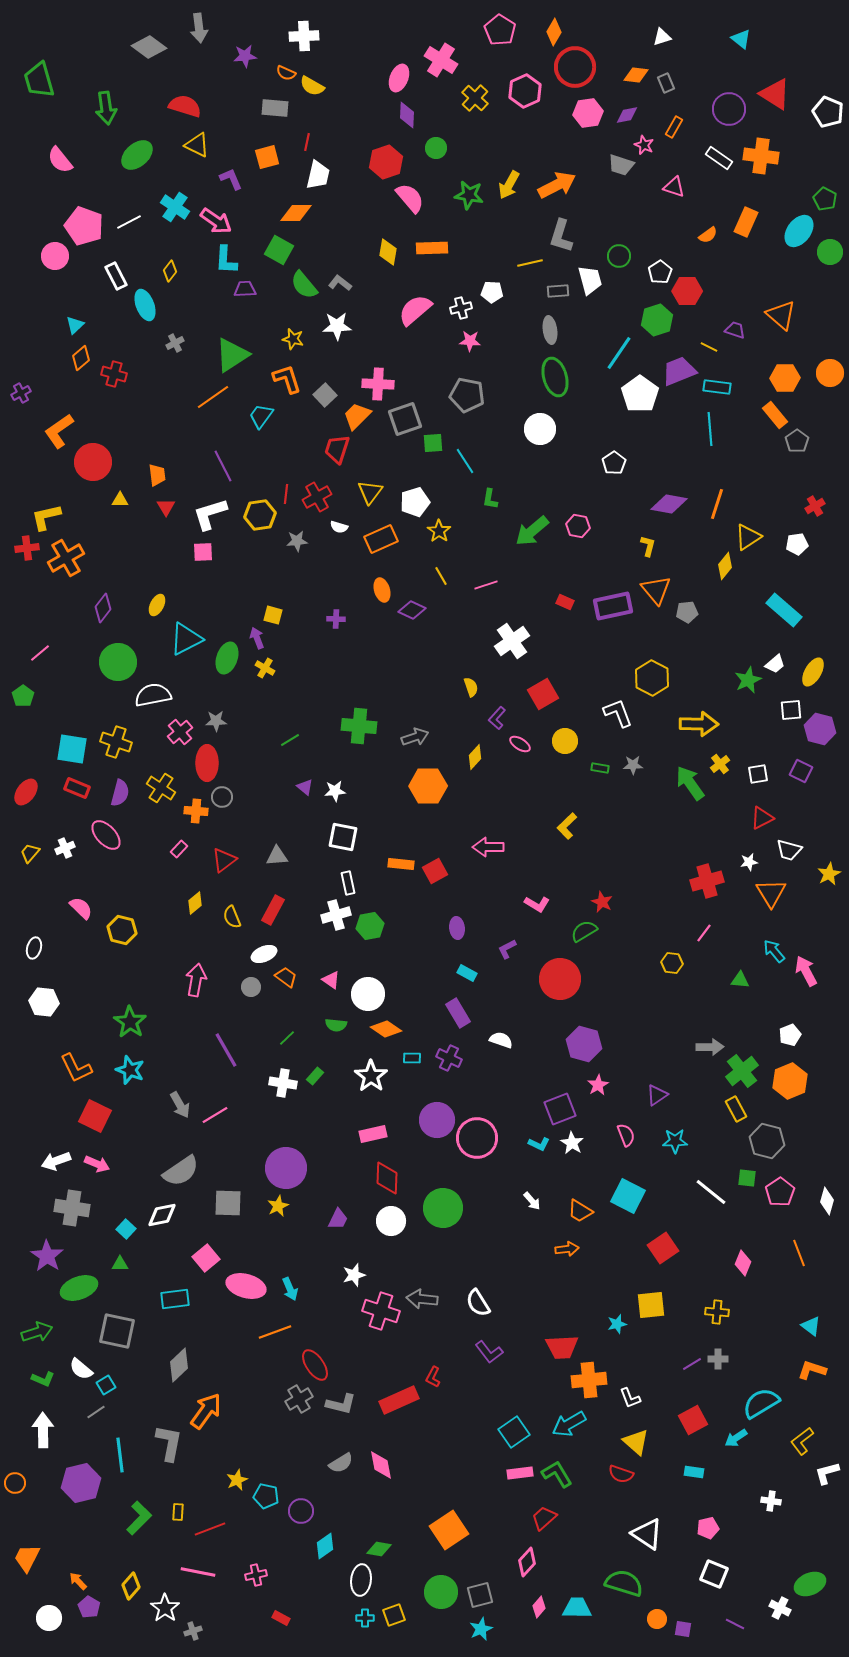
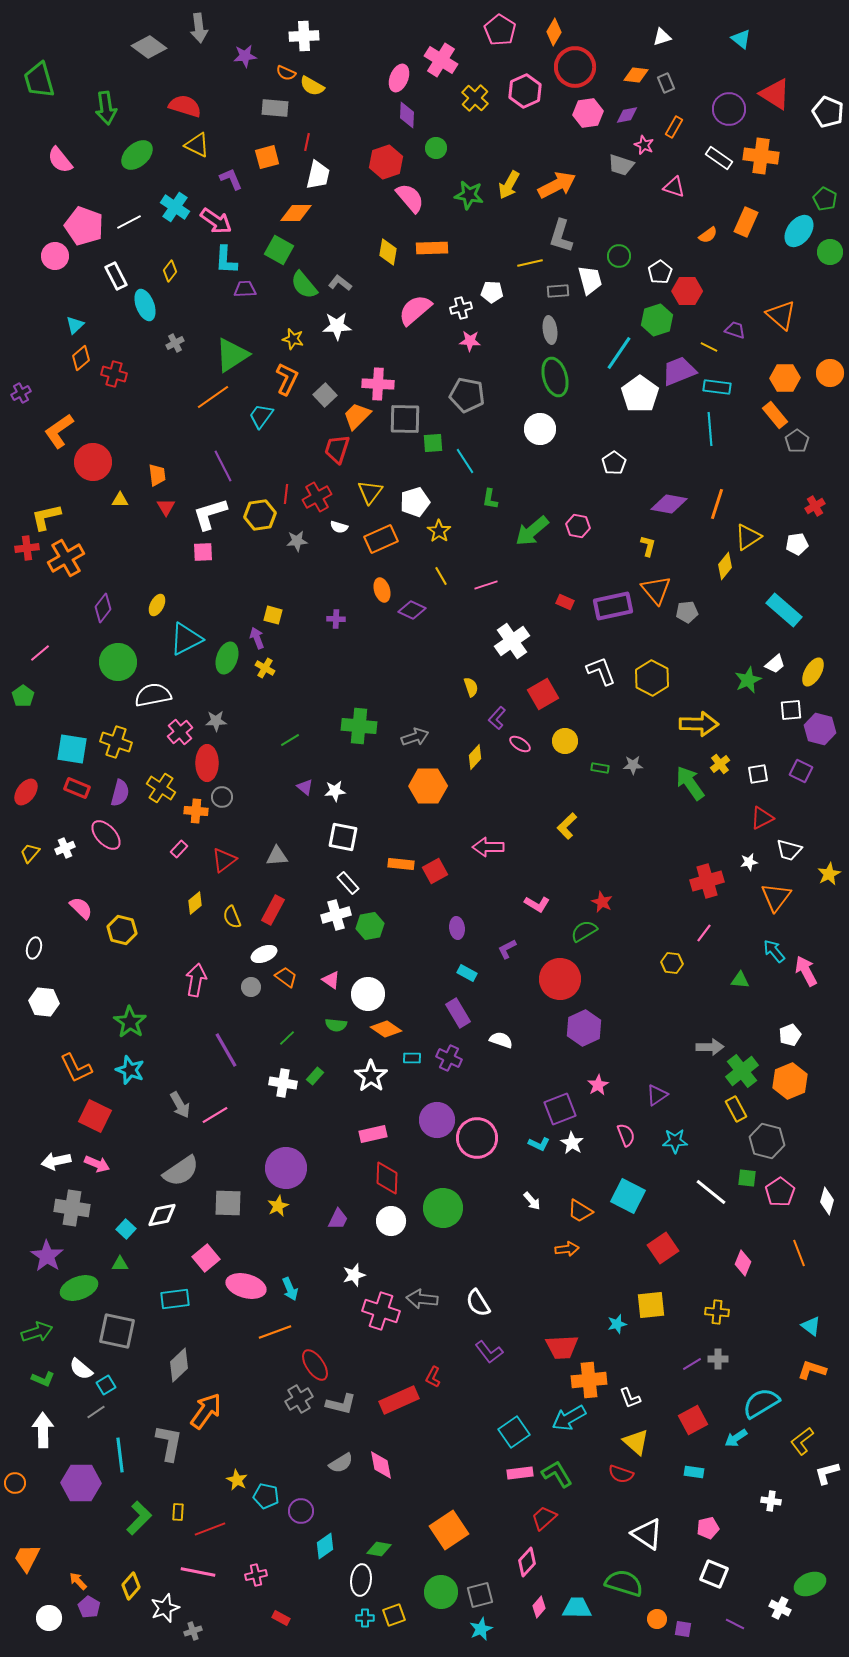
orange L-shape at (287, 379): rotated 44 degrees clockwise
gray square at (405, 419): rotated 20 degrees clockwise
white L-shape at (618, 713): moved 17 px left, 42 px up
white rectangle at (348, 883): rotated 30 degrees counterclockwise
orange triangle at (771, 893): moved 5 px right, 4 px down; rotated 8 degrees clockwise
purple hexagon at (584, 1044): moved 16 px up; rotated 20 degrees clockwise
white arrow at (56, 1161): rotated 8 degrees clockwise
cyan arrow at (569, 1424): moved 6 px up
yellow star at (237, 1480): rotated 20 degrees counterclockwise
purple hexagon at (81, 1483): rotated 15 degrees clockwise
white star at (165, 1608): rotated 16 degrees clockwise
